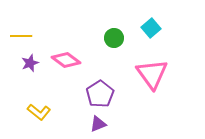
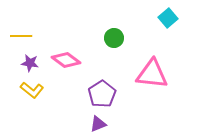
cyan square: moved 17 px right, 10 px up
purple star: rotated 30 degrees clockwise
pink triangle: rotated 48 degrees counterclockwise
purple pentagon: moved 2 px right
yellow L-shape: moved 7 px left, 22 px up
